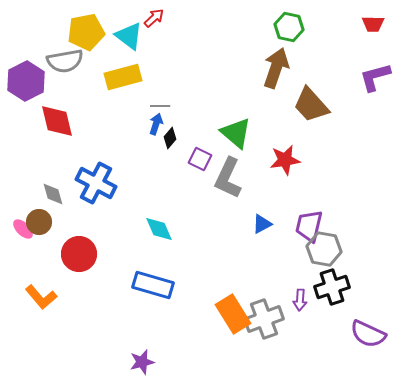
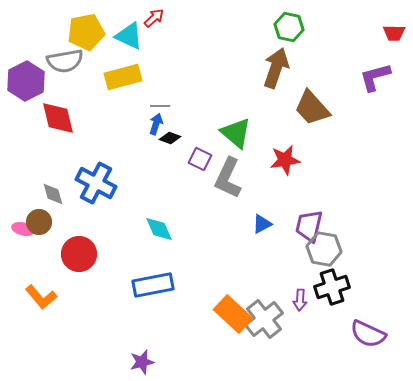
red trapezoid: moved 21 px right, 9 px down
cyan triangle: rotated 12 degrees counterclockwise
brown trapezoid: moved 1 px right, 3 px down
red diamond: moved 1 px right, 3 px up
black diamond: rotated 70 degrees clockwise
pink ellipse: rotated 30 degrees counterclockwise
blue rectangle: rotated 27 degrees counterclockwise
orange rectangle: rotated 15 degrees counterclockwise
gray cross: rotated 18 degrees counterclockwise
